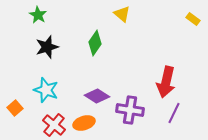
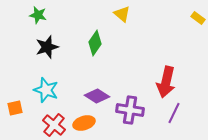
green star: rotated 18 degrees counterclockwise
yellow rectangle: moved 5 px right, 1 px up
orange square: rotated 28 degrees clockwise
